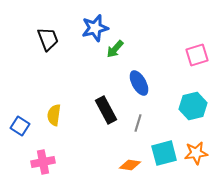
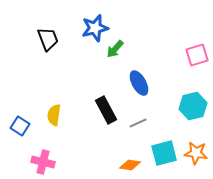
gray line: rotated 48 degrees clockwise
orange star: rotated 15 degrees clockwise
pink cross: rotated 25 degrees clockwise
